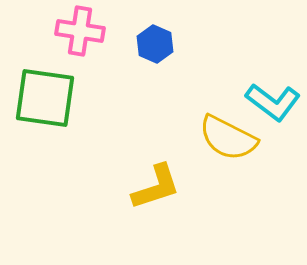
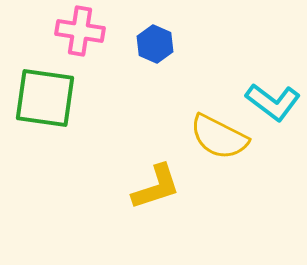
yellow semicircle: moved 9 px left, 1 px up
